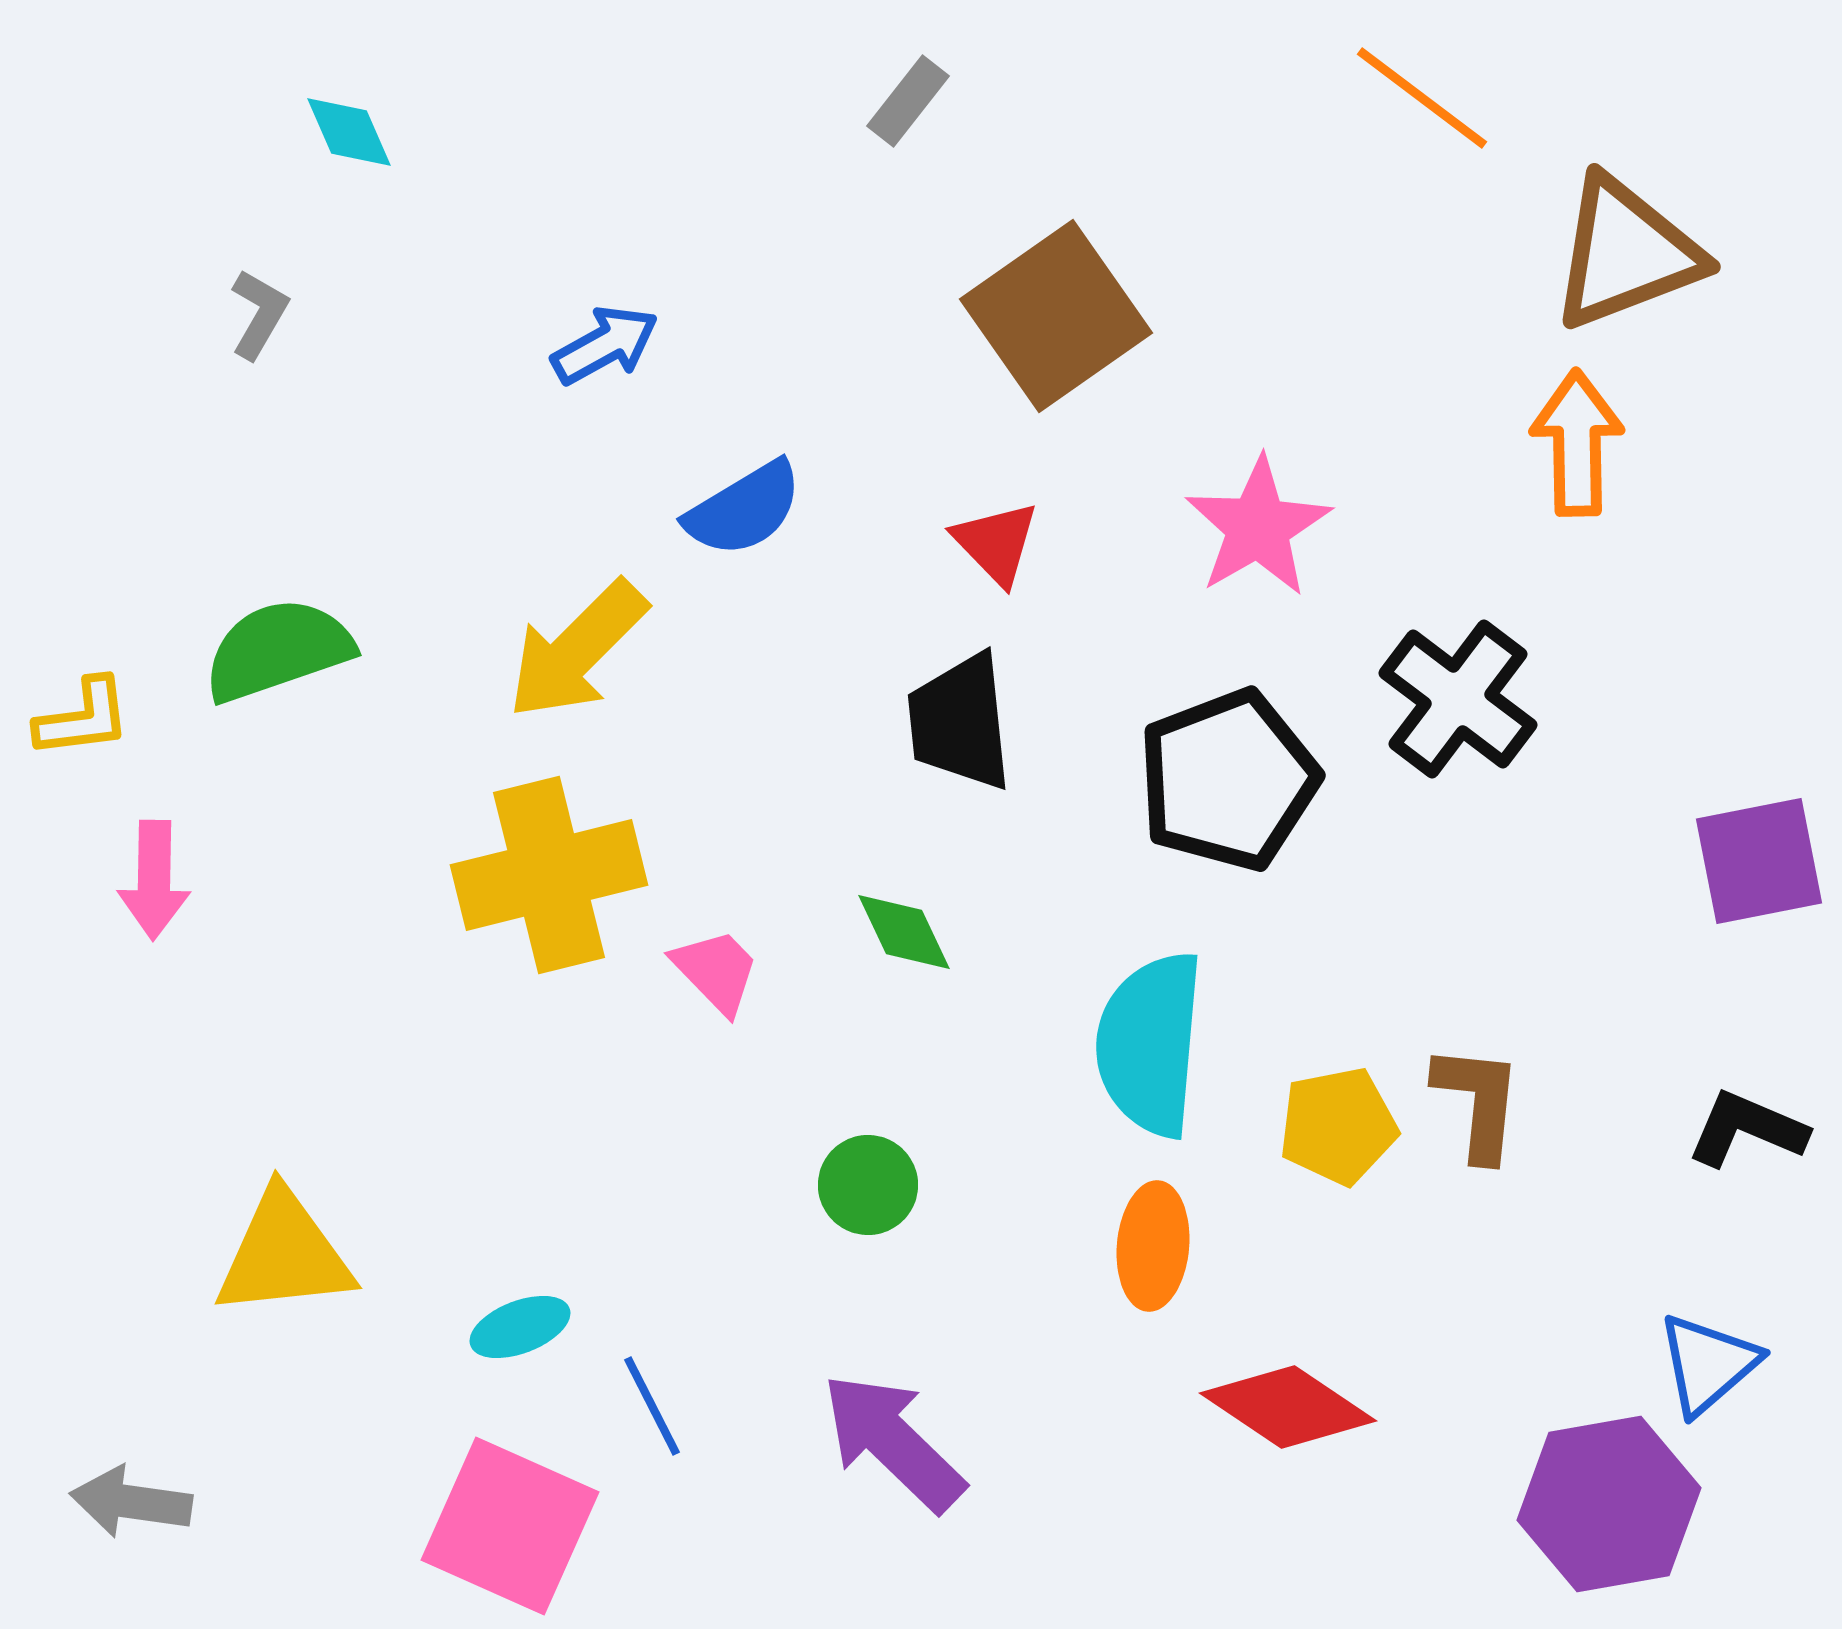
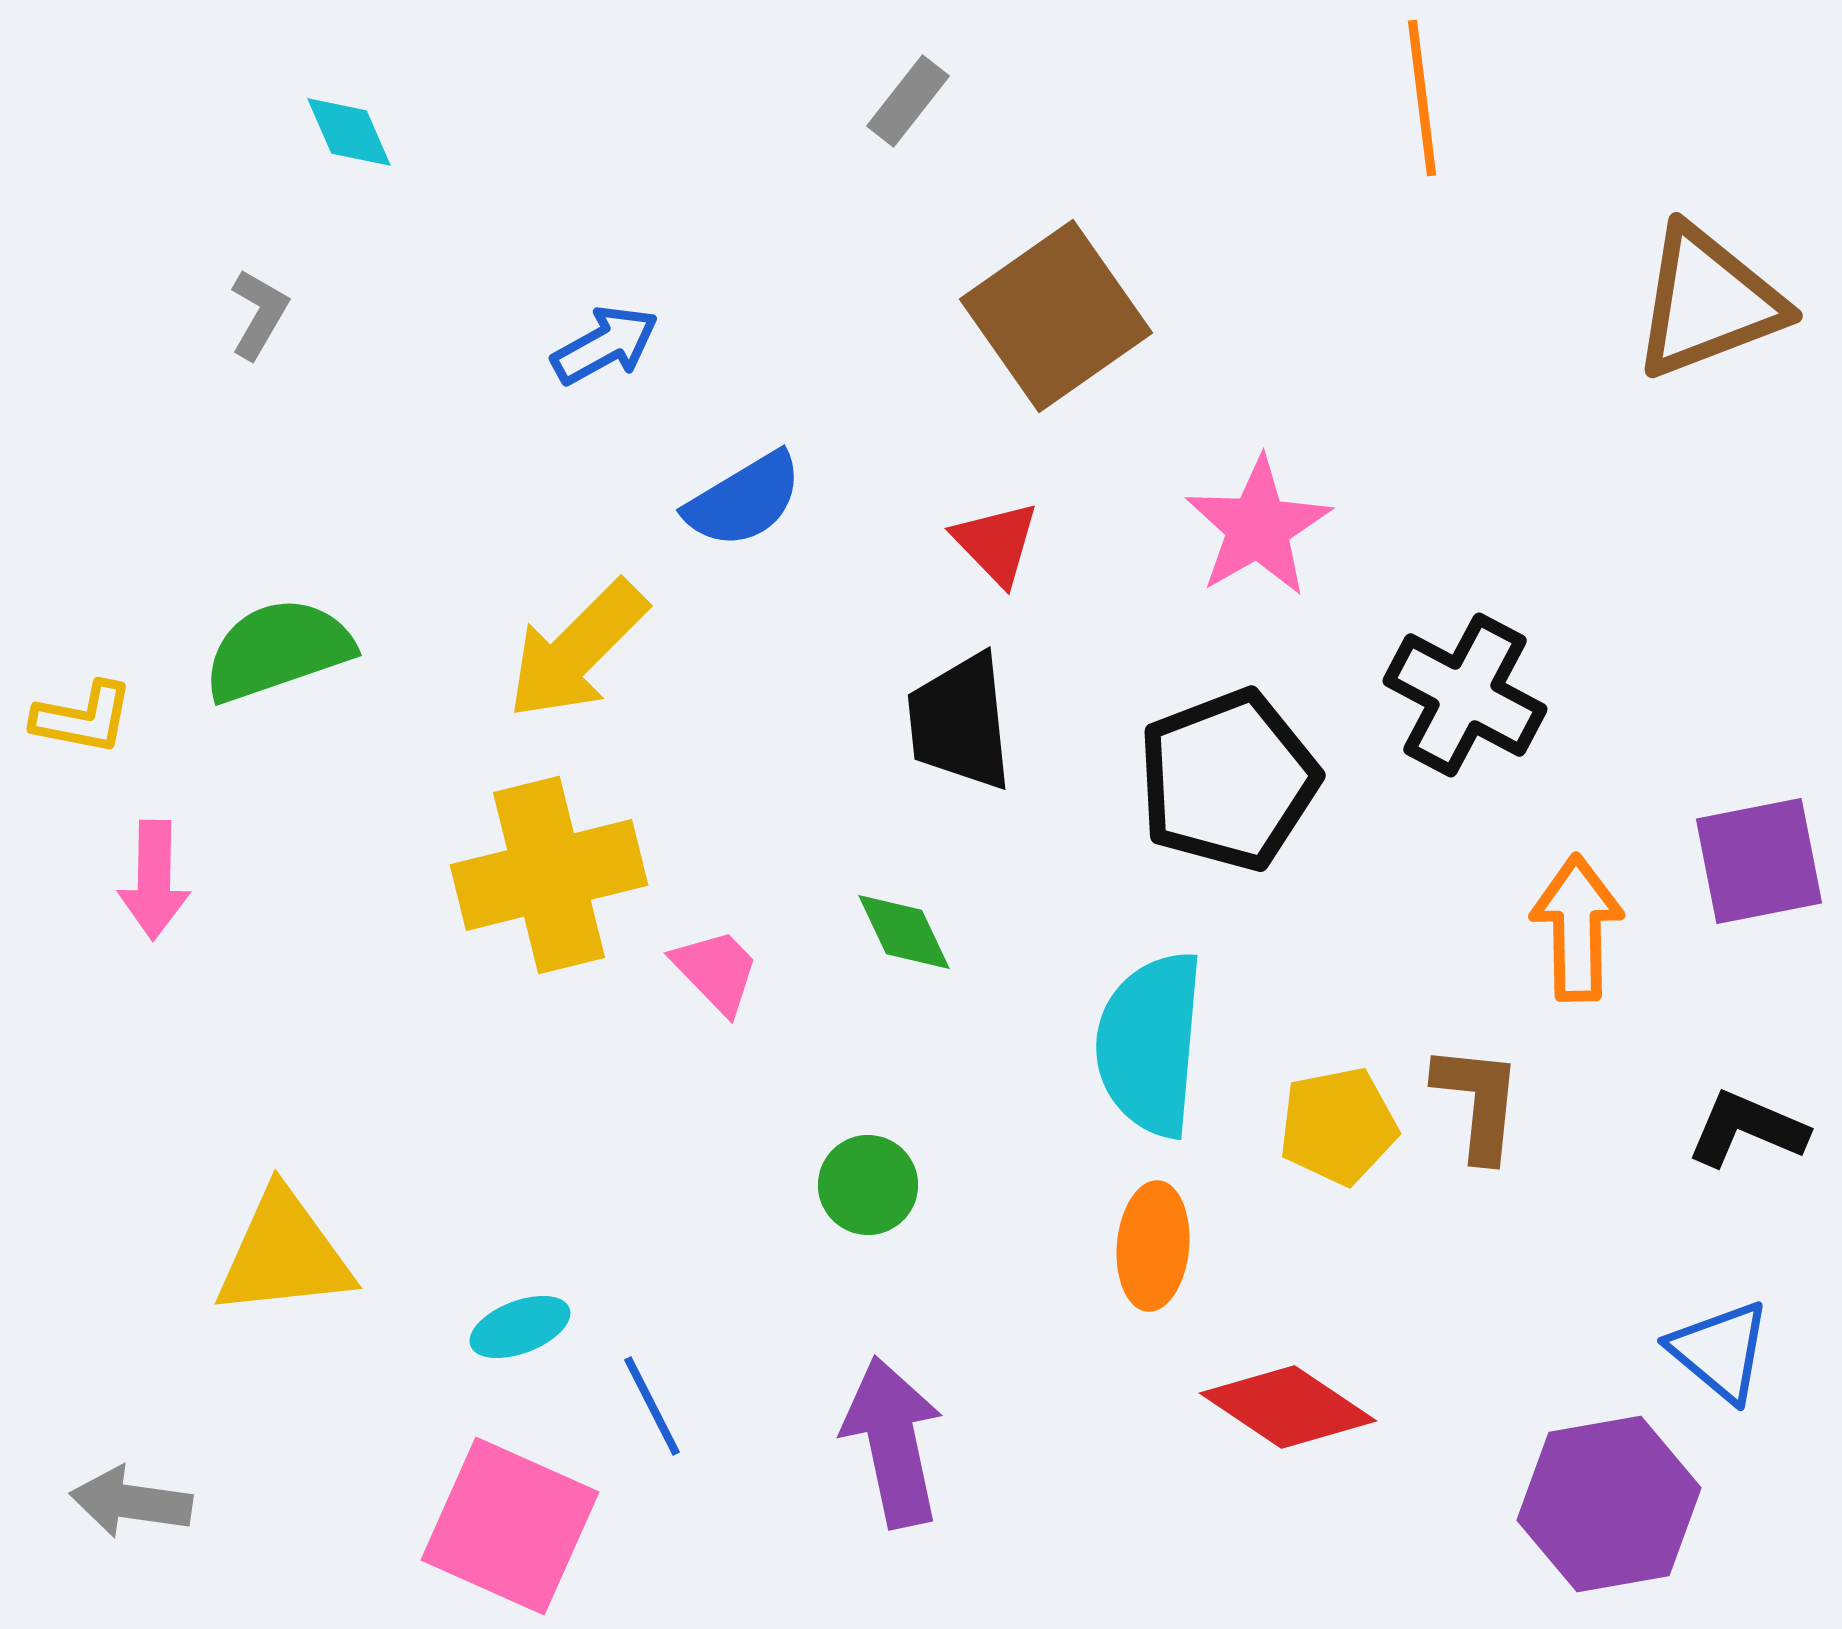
orange line: rotated 46 degrees clockwise
brown triangle: moved 82 px right, 49 px down
orange arrow: moved 485 px down
blue semicircle: moved 9 px up
black cross: moved 7 px right, 4 px up; rotated 9 degrees counterclockwise
yellow L-shape: rotated 18 degrees clockwise
blue triangle: moved 12 px right, 13 px up; rotated 39 degrees counterclockwise
purple arrow: rotated 34 degrees clockwise
